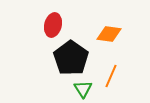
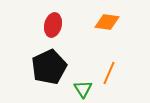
orange diamond: moved 2 px left, 12 px up
black pentagon: moved 22 px left, 9 px down; rotated 12 degrees clockwise
orange line: moved 2 px left, 3 px up
